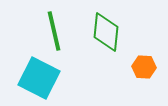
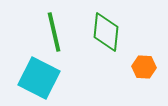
green line: moved 1 px down
